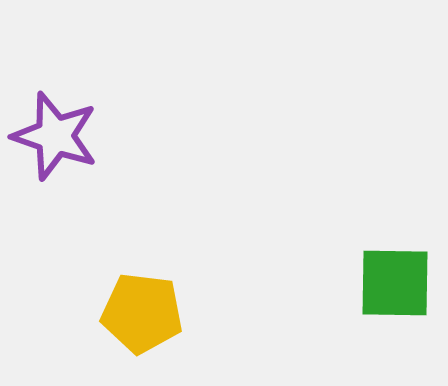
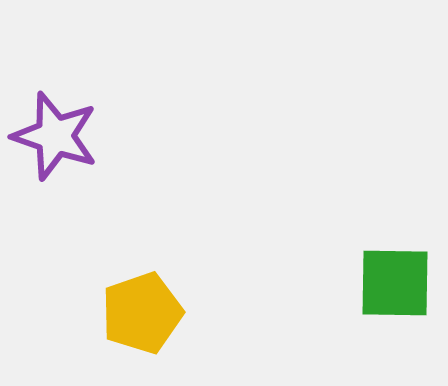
yellow pentagon: rotated 26 degrees counterclockwise
